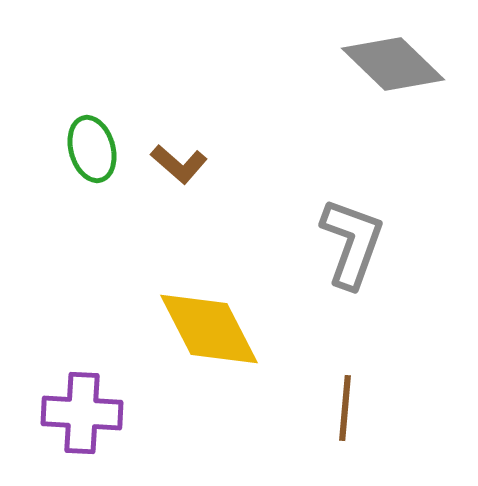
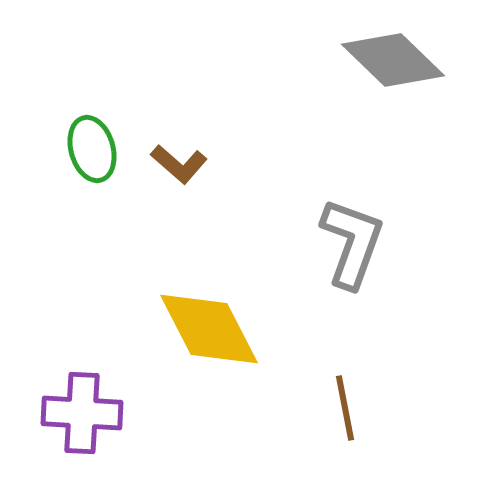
gray diamond: moved 4 px up
brown line: rotated 16 degrees counterclockwise
